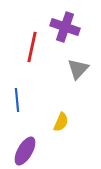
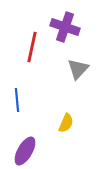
yellow semicircle: moved 5 px right, 1 px down
